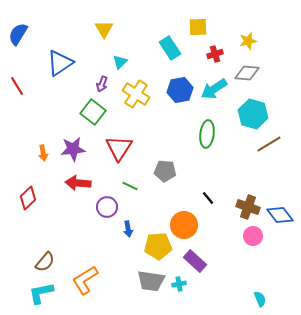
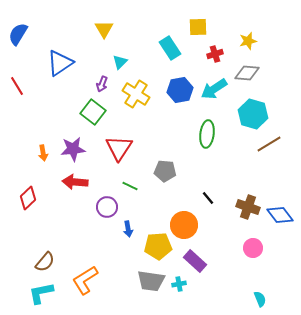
red arrow: moved 3 px left, 1 px up
pink circle: moved 12 px down
